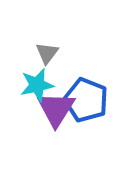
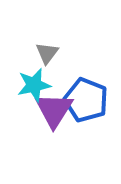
cyan star: moved 3 px left
purple triangle: moved 2 px left, 1 px down
